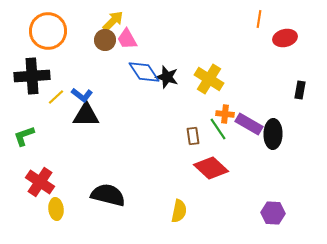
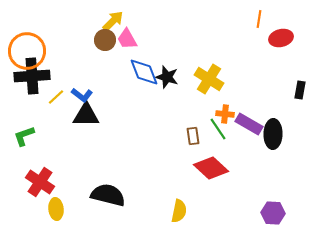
orange circle: moved 21 px left, 20 px down
red ellipse: moved 4 px left
blue diamond: rotated 12 degrees clockwise
